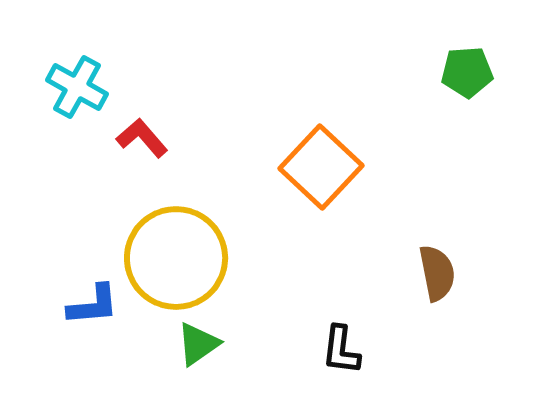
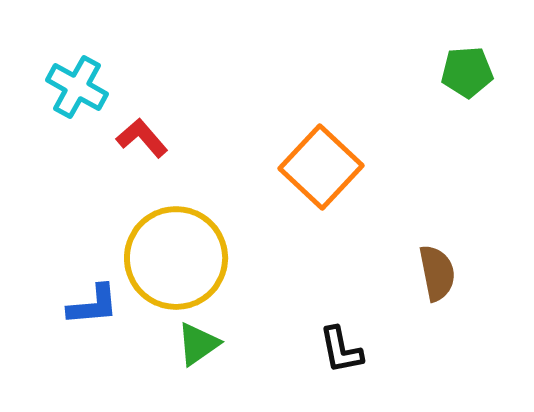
black L-shape: rotated 18 degrees counterclockwise
